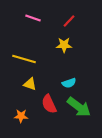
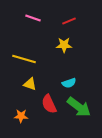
red line: rotated 24 degrees clockwise
